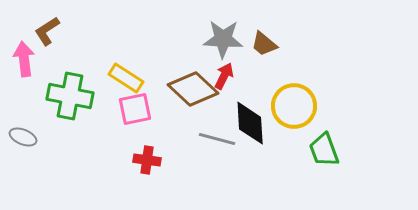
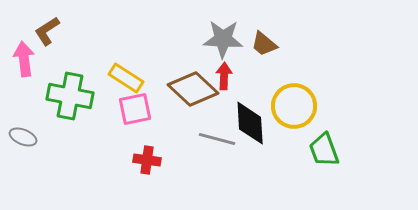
red arrow: rotated 24 degrees counterclockwise
